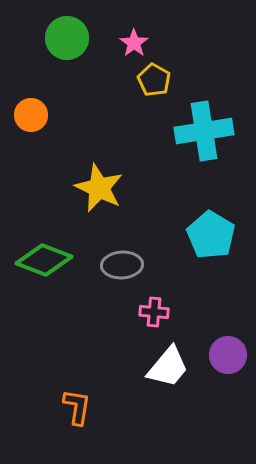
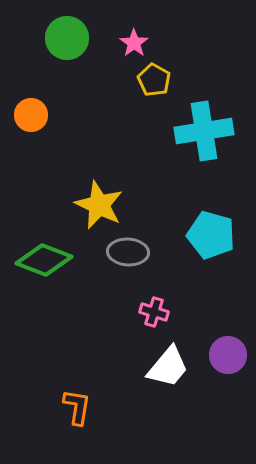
yellow star: moved 17 px down
cyan pentagon: rotated 15 degrees counterclockwise
gray ellipse: moved 6 px right, 13 px up; rotated 6 degrees clockwise
pink cross: rotated 12 degrees clockwise
